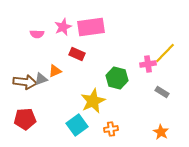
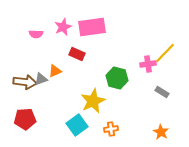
pink rectangle: moved 1 px right
pink semicircle: moved 1 px left
